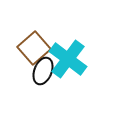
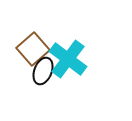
brown square: moved 1 px left, 1 px down
